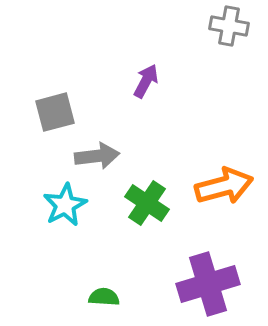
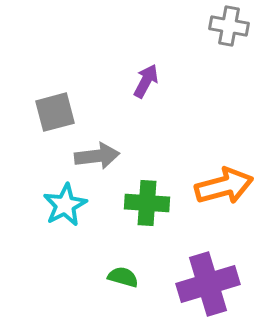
green cross: rotated 30 degrees counterclockwise
green semicircle: moved 19 px right, 20 px up; rotated 12 degrees clockwise
